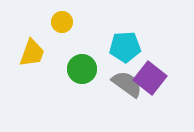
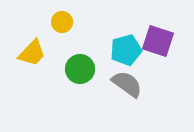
cyan pentagon: moved 1 px right, 3 px down; rotated 12 degrees counterclockwise
yellow trapezoid: rotated 24 degrees clockwise
green circle: moved 2 px left
purple square: moved 8 px right, 37 px up; rotated 20 degrees counterclockwise
